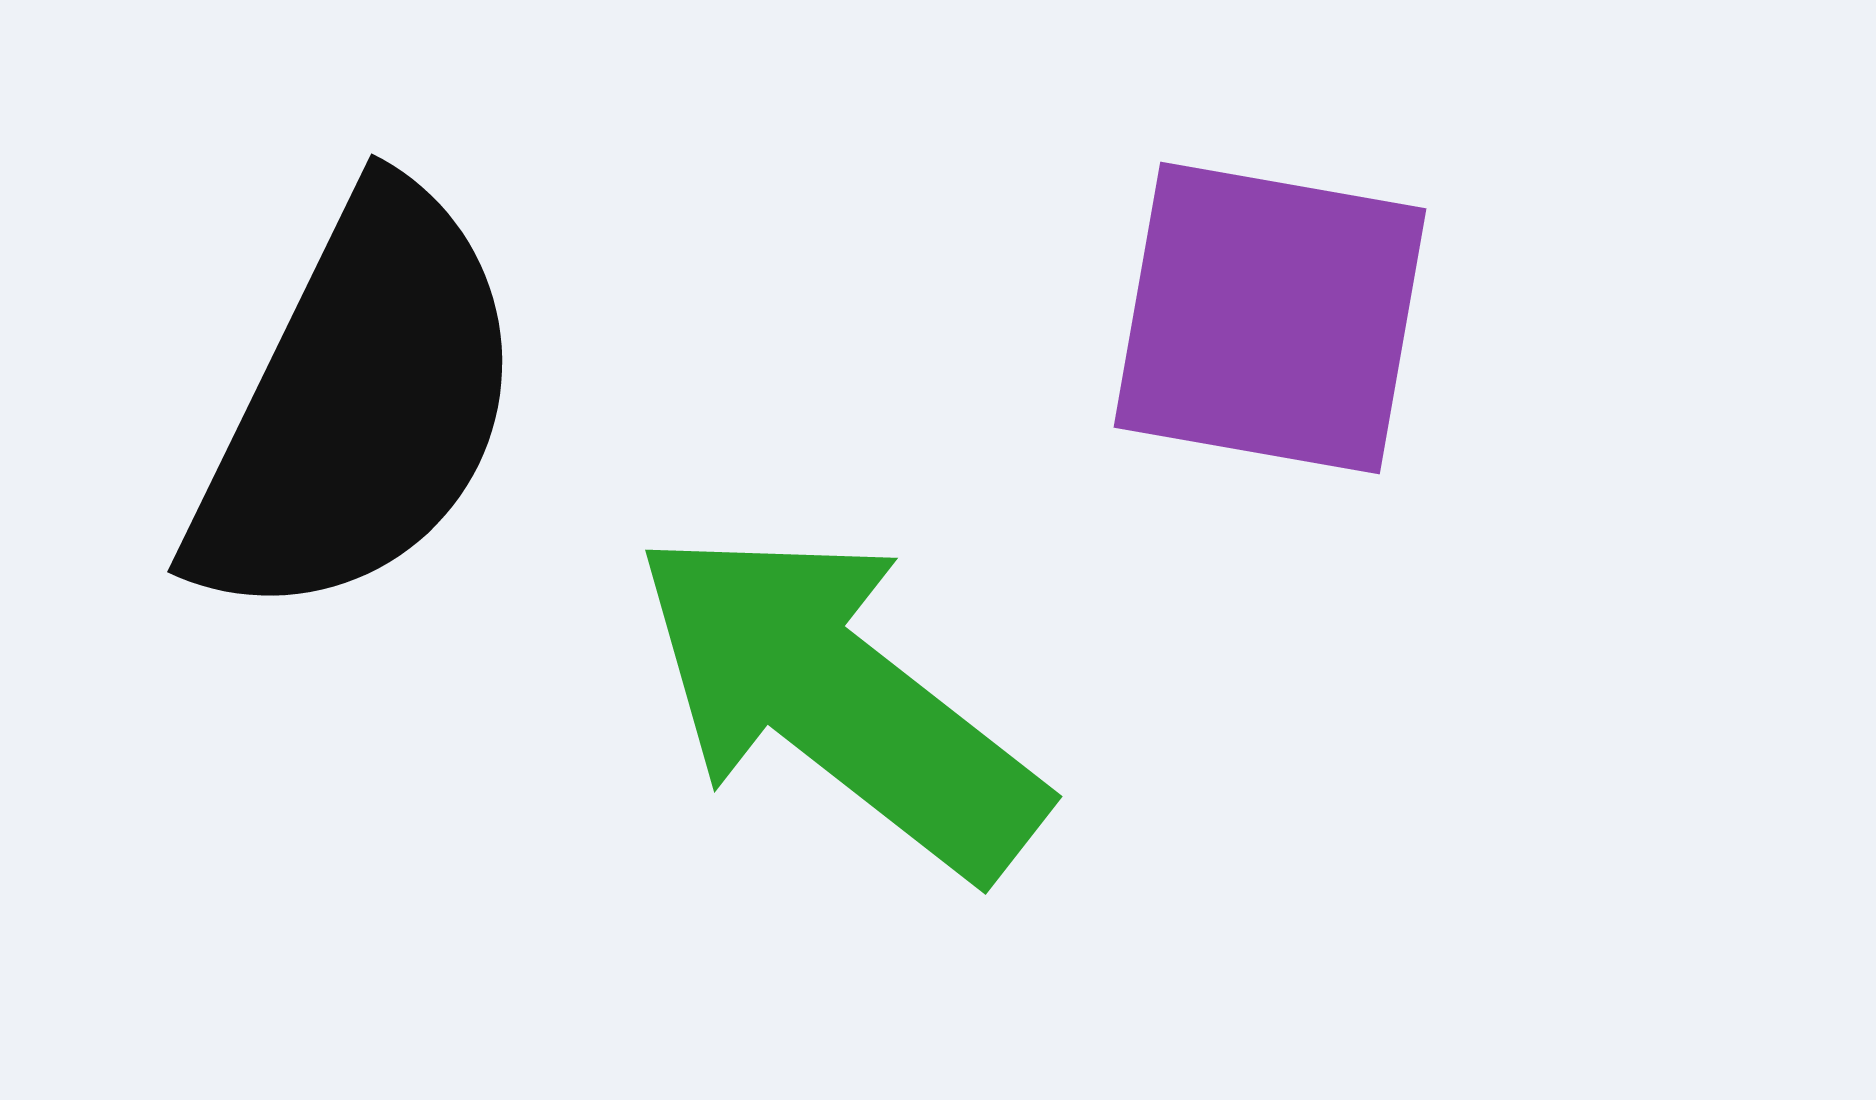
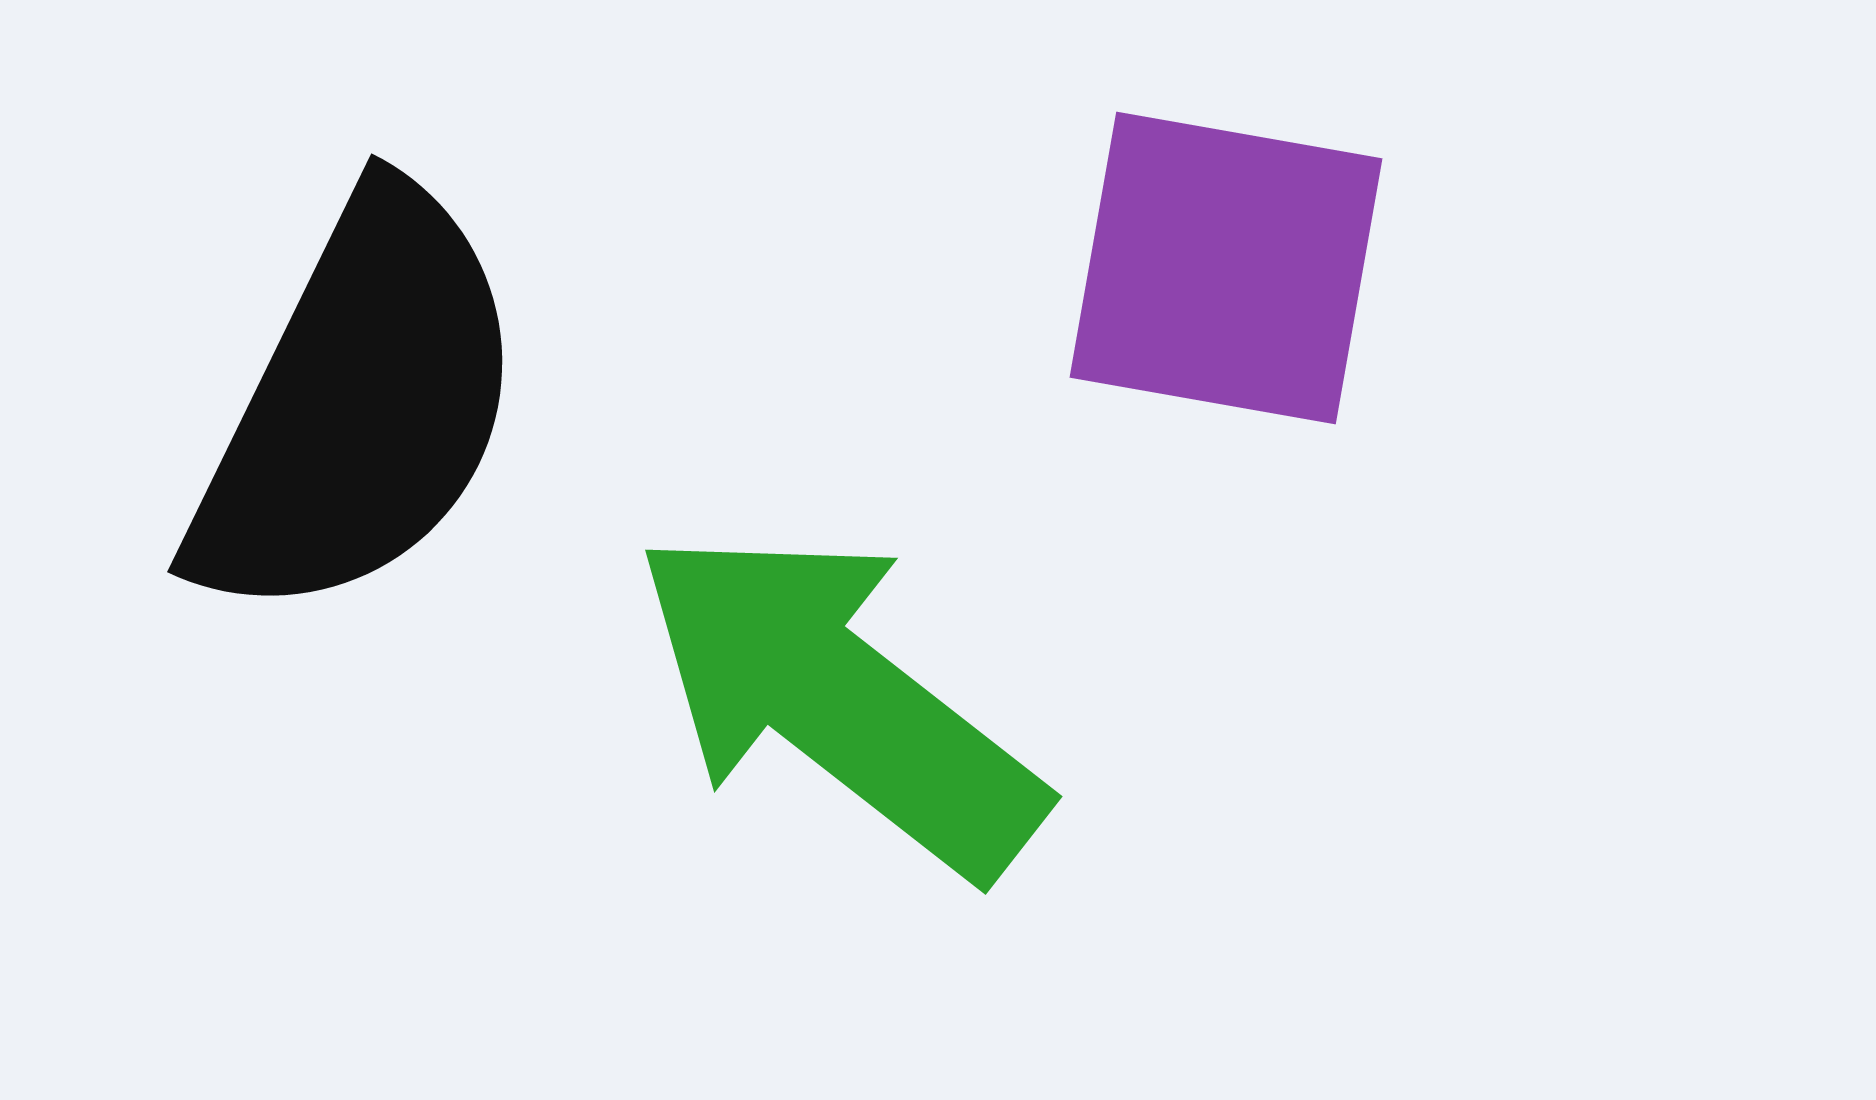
purple square: moved 44 px left, 50 px up
